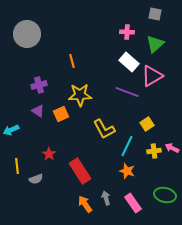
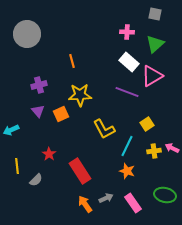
purple triangle: rotated 16 degrees clockwise
gray semicircle: moved 1 px down; rotated 24 degrees counterclockwise
gray arrow: rotated 80 degrees clockwise
